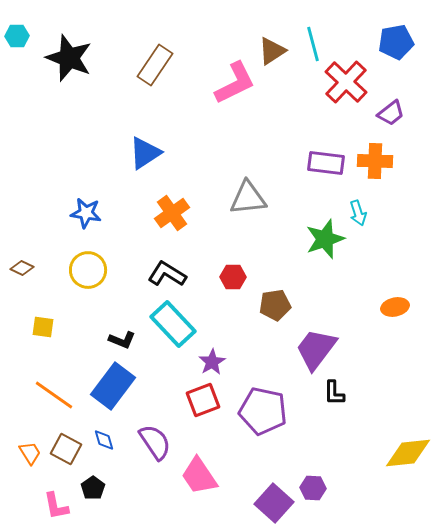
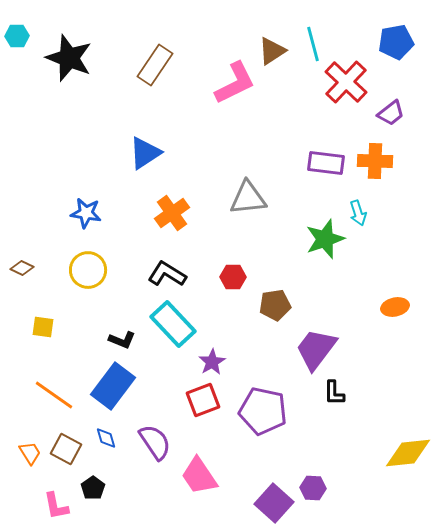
blue diamond at (104, 440): moved 2 px right, 2 px up
